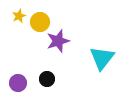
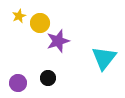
yellow circle: moved 1 px down
cyan triangle: moved 2 px right
black circle: moved 1 px right, 1 px up
